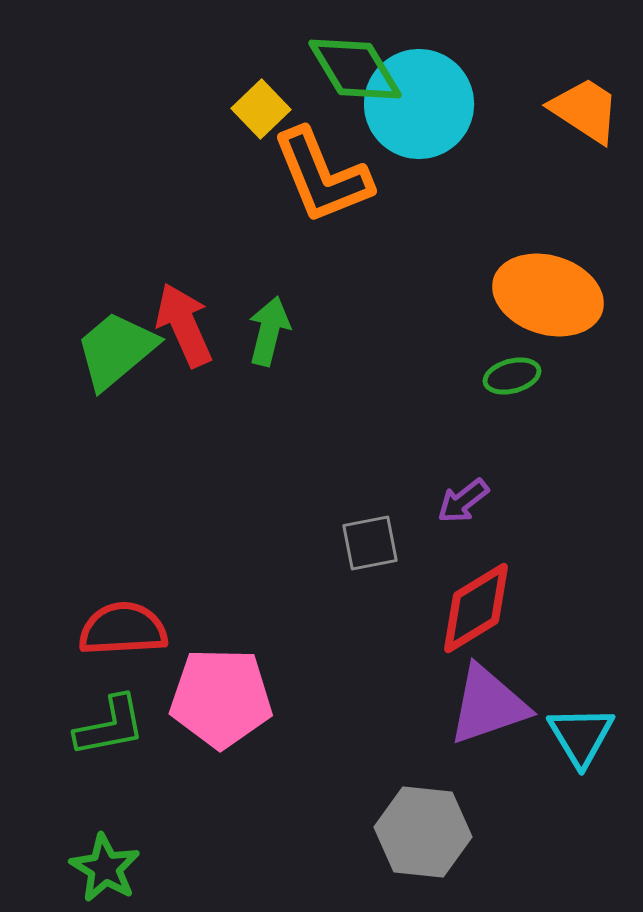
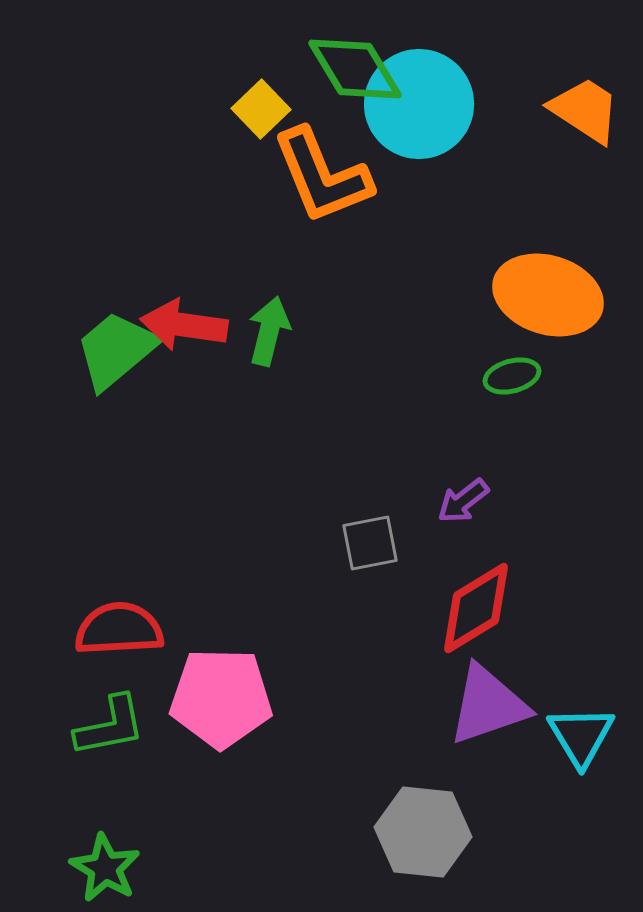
red arrow: rotated 58 degrees counterclockwise
red semicircle: moved 4 px left
